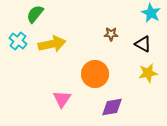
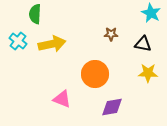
green semicircle: rotated 36 degrees counterclockwise
black triangle: rotated 18 degrees counterclockwise
yellow star: rotated 12 degrees clockwise
pink triangle: rotated 42 degrees counterclockwise
